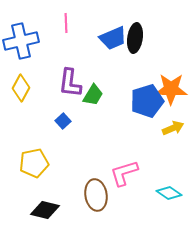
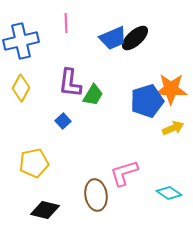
black ellipse: rotated 40 degrees clockwise
